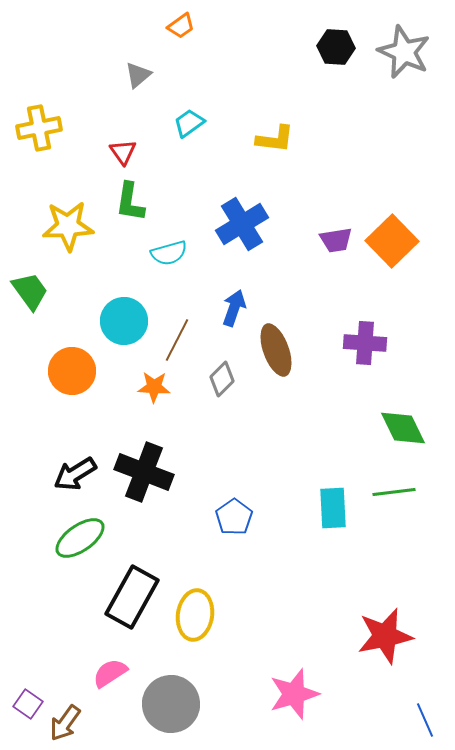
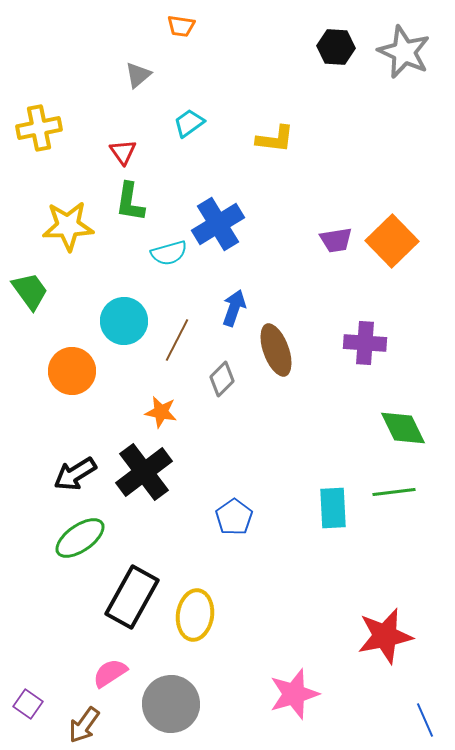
orange trapezoid: rotated 44 degrees clockwise
blue cross: moved 24 px left
orange star: moved 7 px right, 25 px down; rotated 8 degrees clockwise
black cross: rotated 32 degrees clockwise
brown arrow: moved 19 px right, 2 px down
